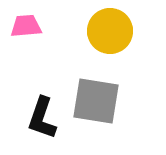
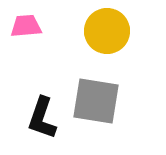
yellow circle: moved 3 px left
